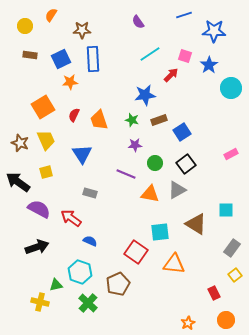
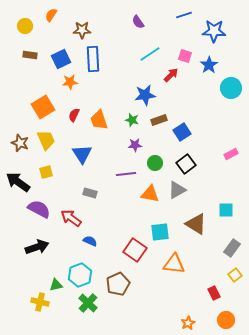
purple line at (126, 174): rotated 30 degrees counterclockwise
red square at (136, 252): moved 1 px left, 2 px up
cyan hexagon at (80, 272): moved 3 px down; rotated 20 degrees clockwise
